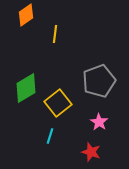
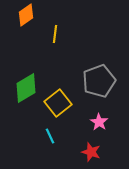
cyan line: rotated 42 degrees counterclockwise
